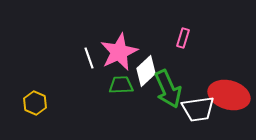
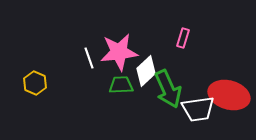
pink star: rotated 18 degrees clockwise
yellow hexagon: moved 20 px up
